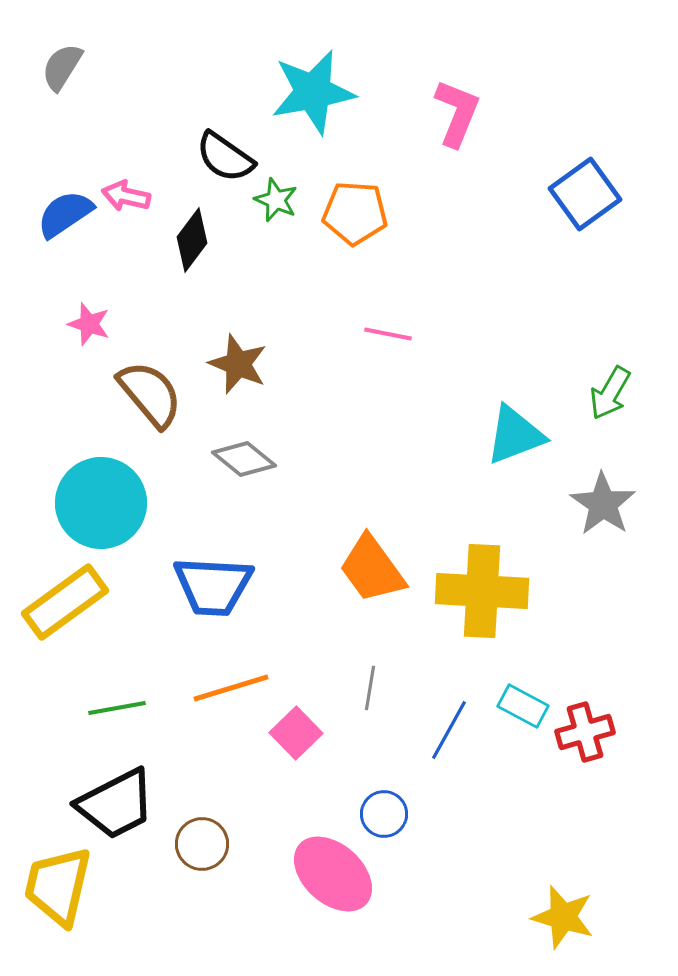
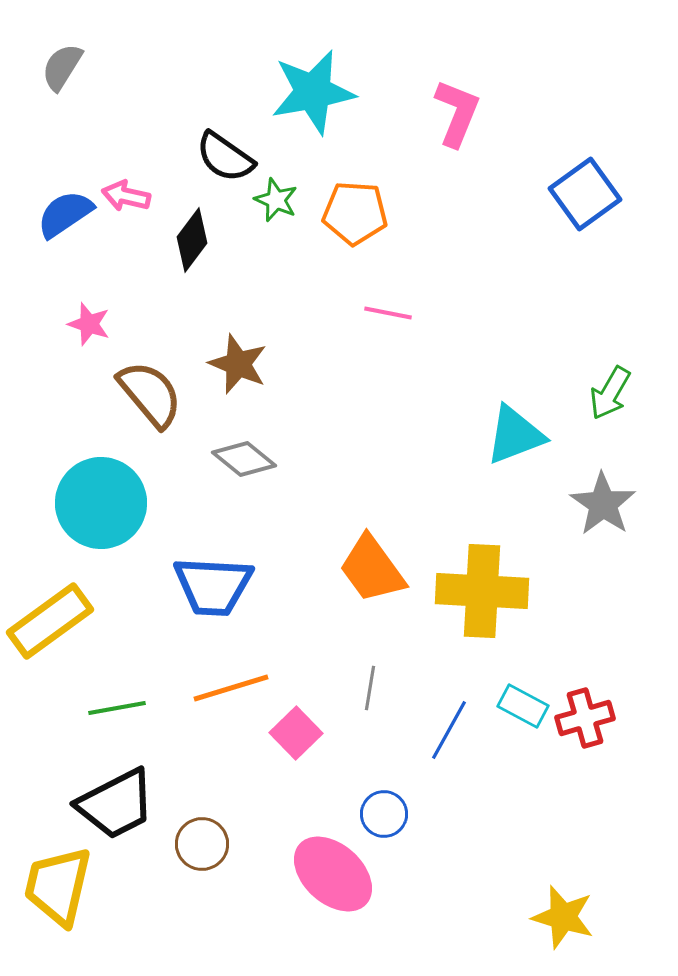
pink line: moved 21 px up
yellow rectangle: moved 15 px left, 19 px down
red cross: moved 14 px up
